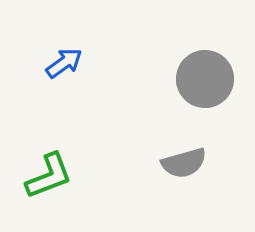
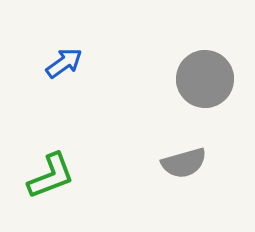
green L-shape: moved 2 px right
